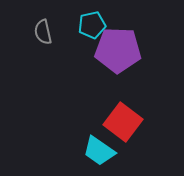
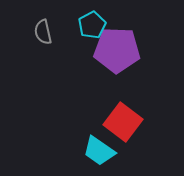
cyan pentagon: rotated 16 degrees counterclockwise
purple pentagon: moved 1 px left
